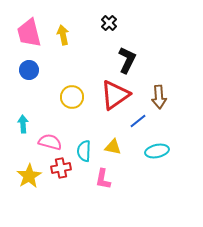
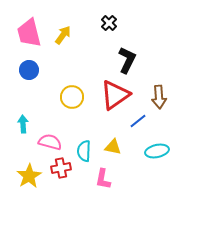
yellow arrow: rotated 48 degrees clockwise
